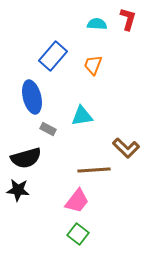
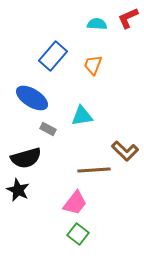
red L-shape: moved 1 px up; rotated 130 degrees counterclockwise
blue ellipse: moved 1 px down; rotated 44 degrees counterclockwise
brown L-shape: moved 1 px left, 3 px down
black star: rotated 20 degrees clockwise
pink trapezoid: moved 2 px left, 2 px down
